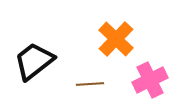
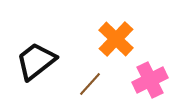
black trapezoid: moved 2 px right
brown line: rotated 44 degrees counterclockwise
